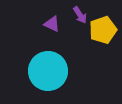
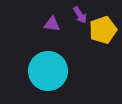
purple triangle: rotated 18 degrees counterclockwise
